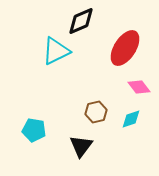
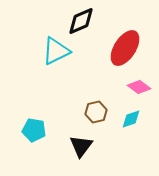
pink diamond: rotated 15 degrees counterclockwise
